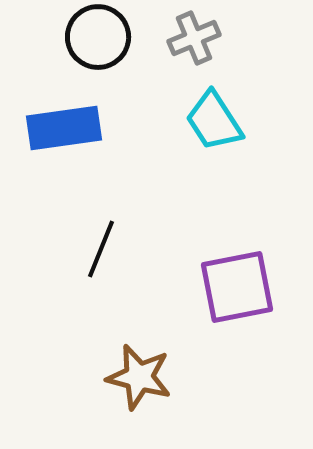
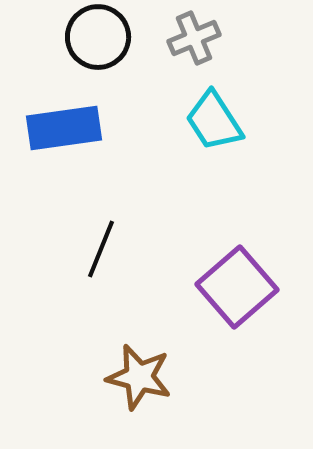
purple square: rotated 30 degrees counterclockwise
